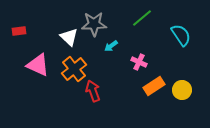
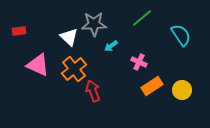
orange rectangle: moved 2 px left
